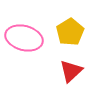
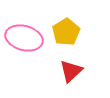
yellow pentagon: moved 4 px left
